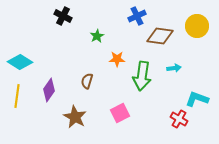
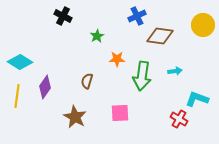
yellow circle: moved 6 px right, 1 px up
cyan arrow: moved 1 px right, 3 px down
purple diamond: moved 4 px left, 3 px up
pink square: rotated 24 degrees clockwise
